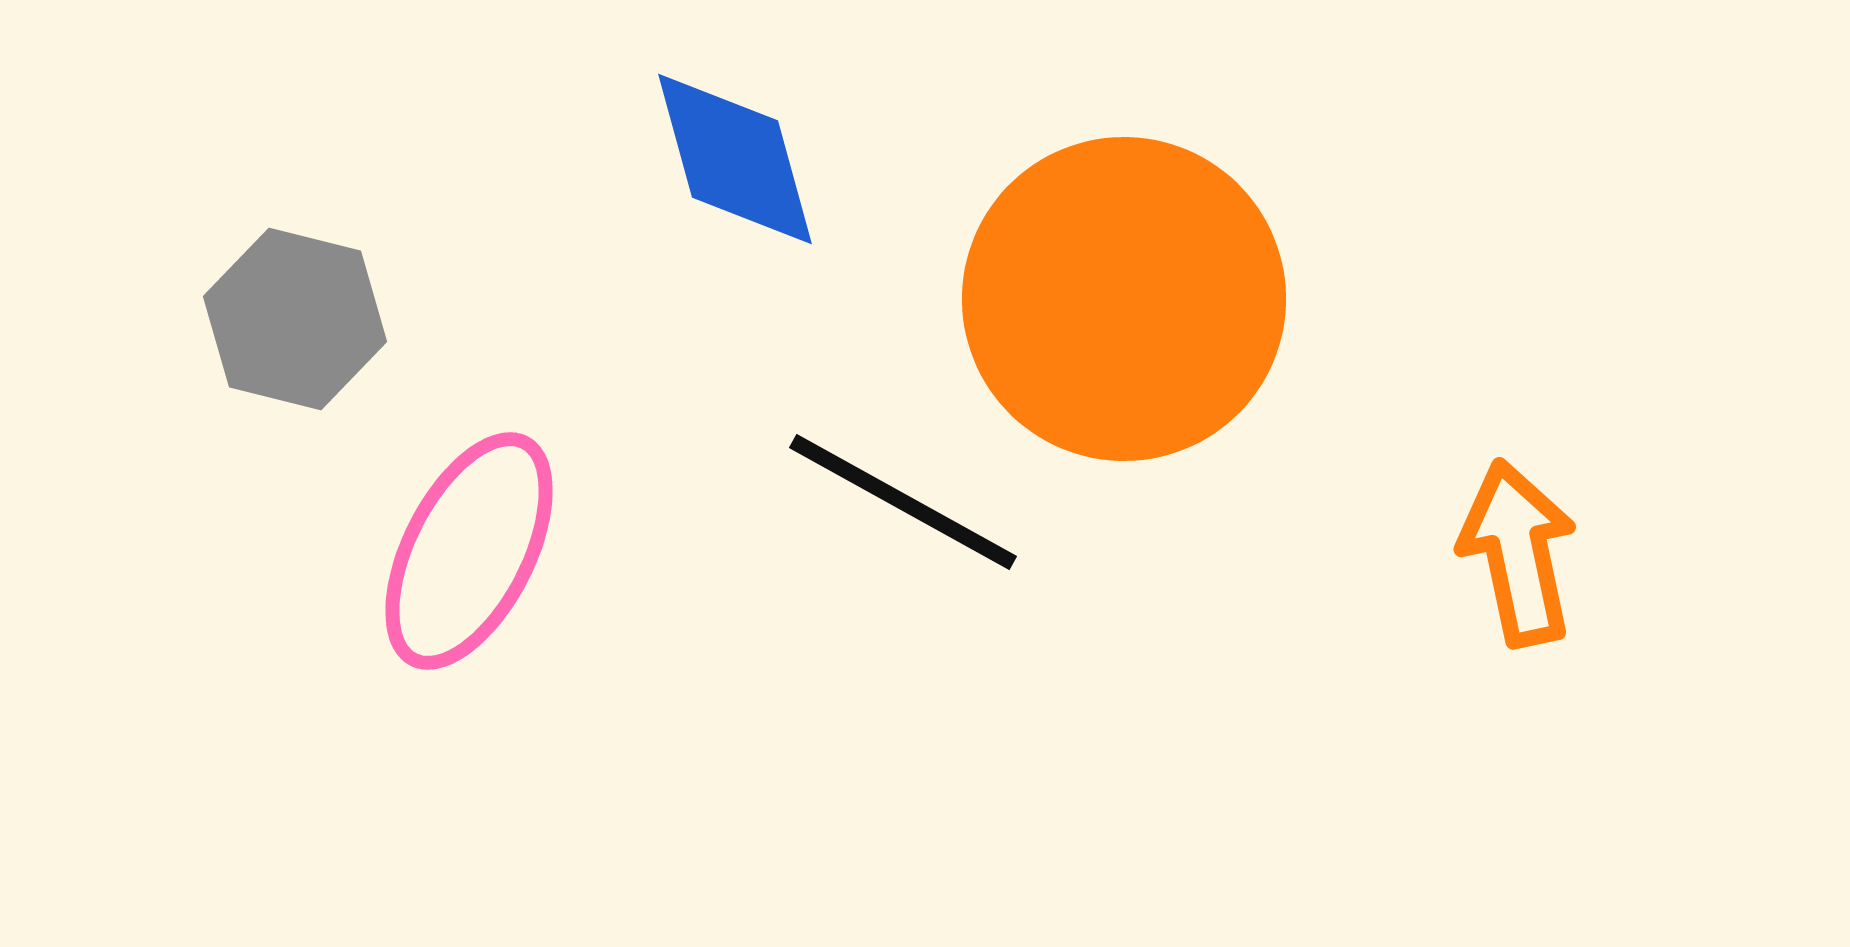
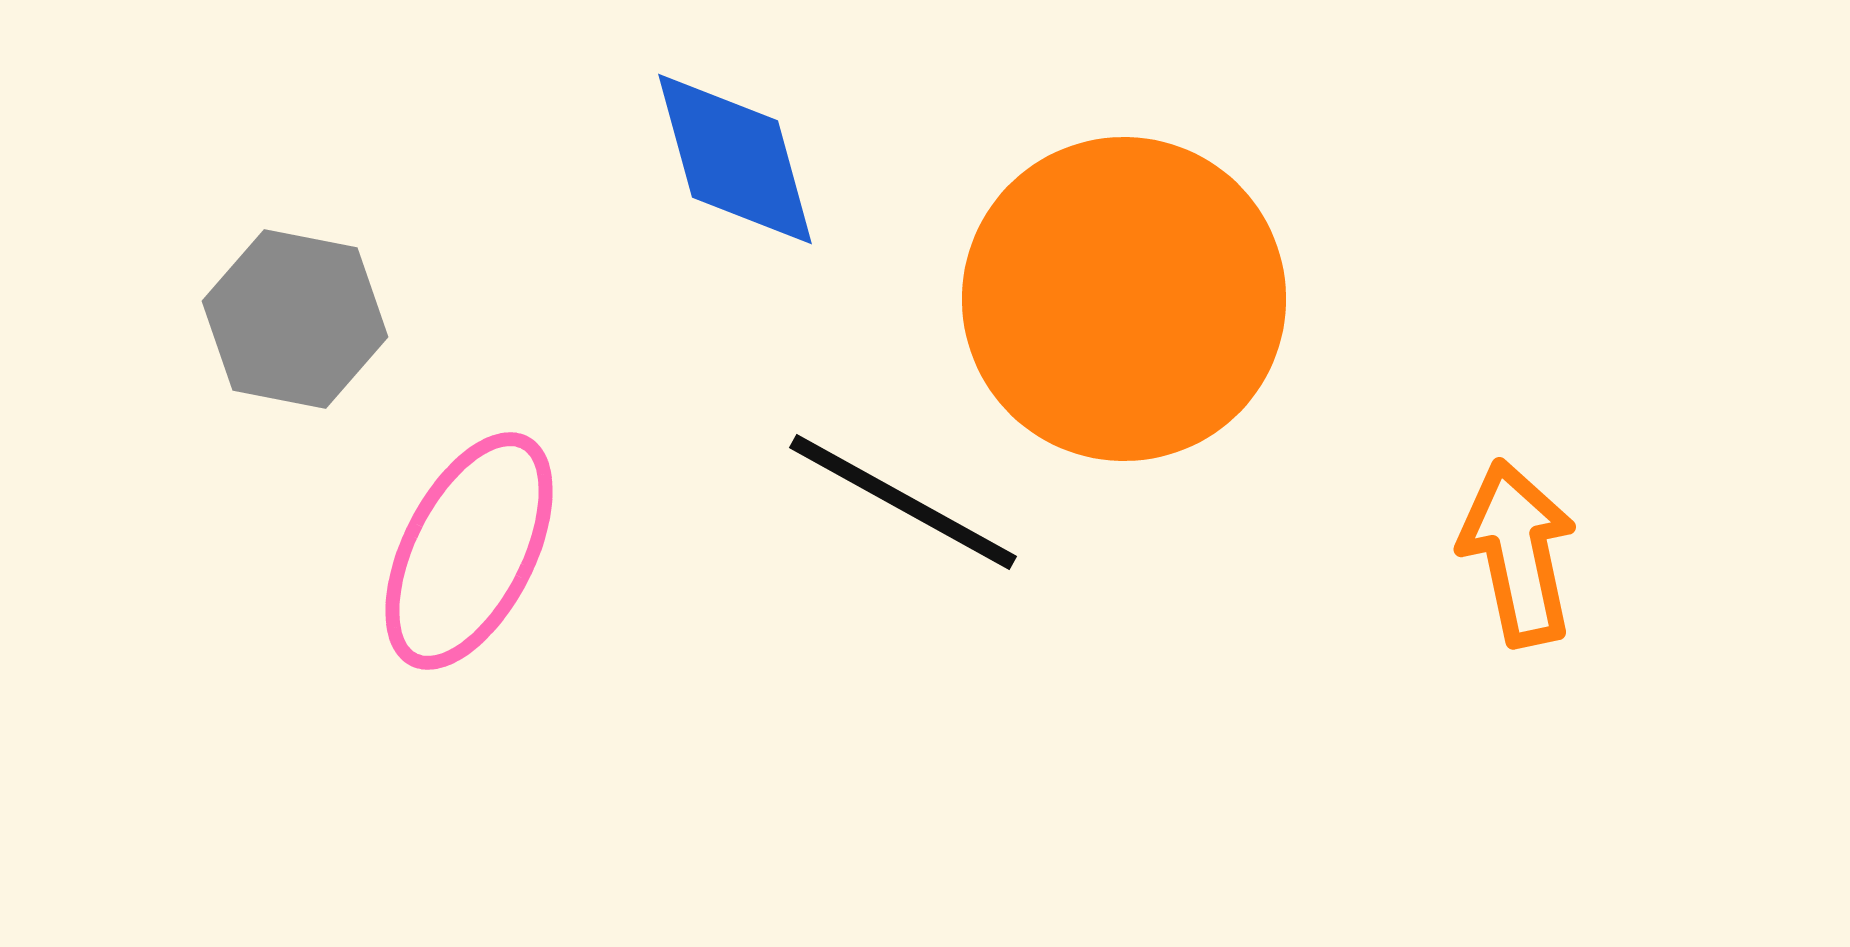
gray hexagon: rotated 3 degrees counterclockwise
